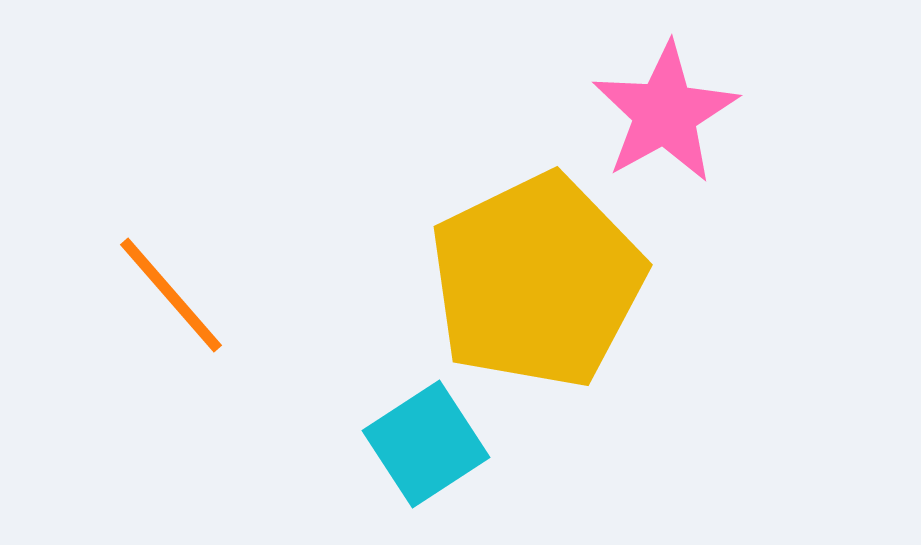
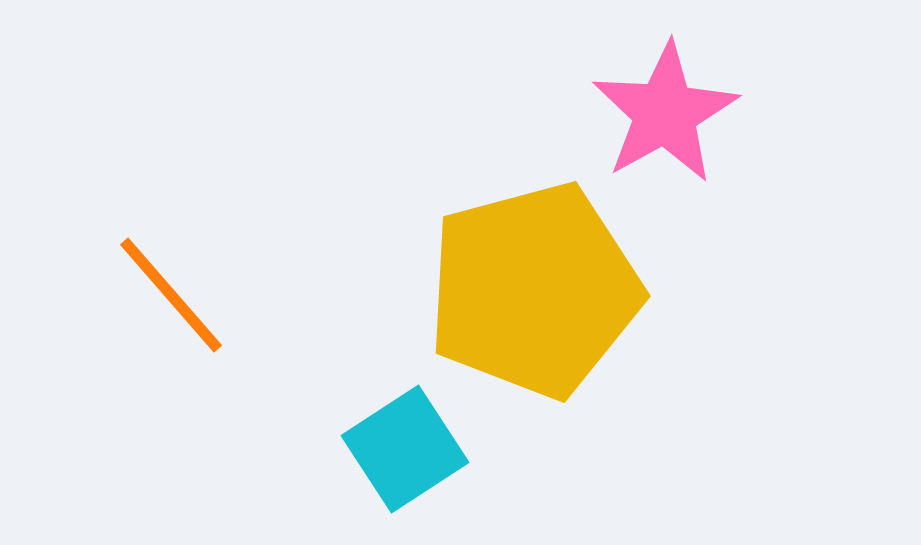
yellow pentagon: moved 3 px left, 9 px down; rotated 11 degrees clockwise
cyan square: moved 21 px left, 5 px down
